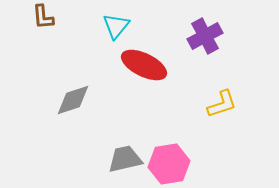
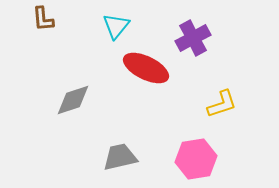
brown L-shape: moved 2 px down
purple cross: moved 12 px left, 2 px down
red ellipse: moved 2 px right, 3 px down
gray trapezoid: moved 5 px left, 2 px up
pink hexagon: moved 27 px right, 5 px up
